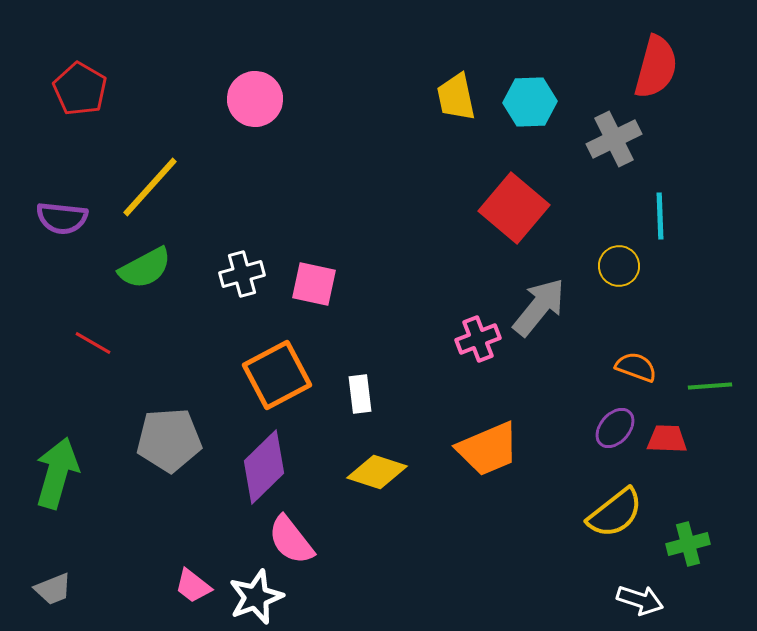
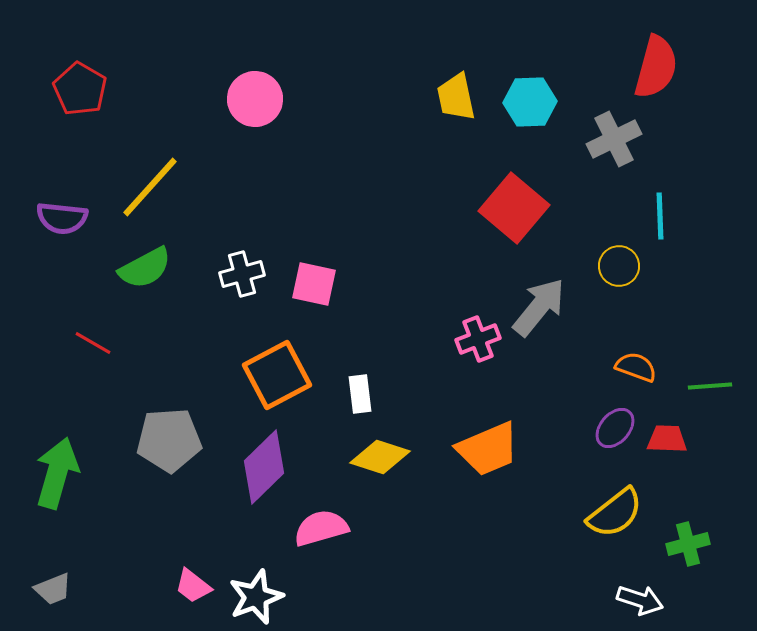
yellow diamond: moved 3 px right, 15 px up
pink semicircle: moved 30 px right, 12 px up; rotated 112 degrees clockwise
